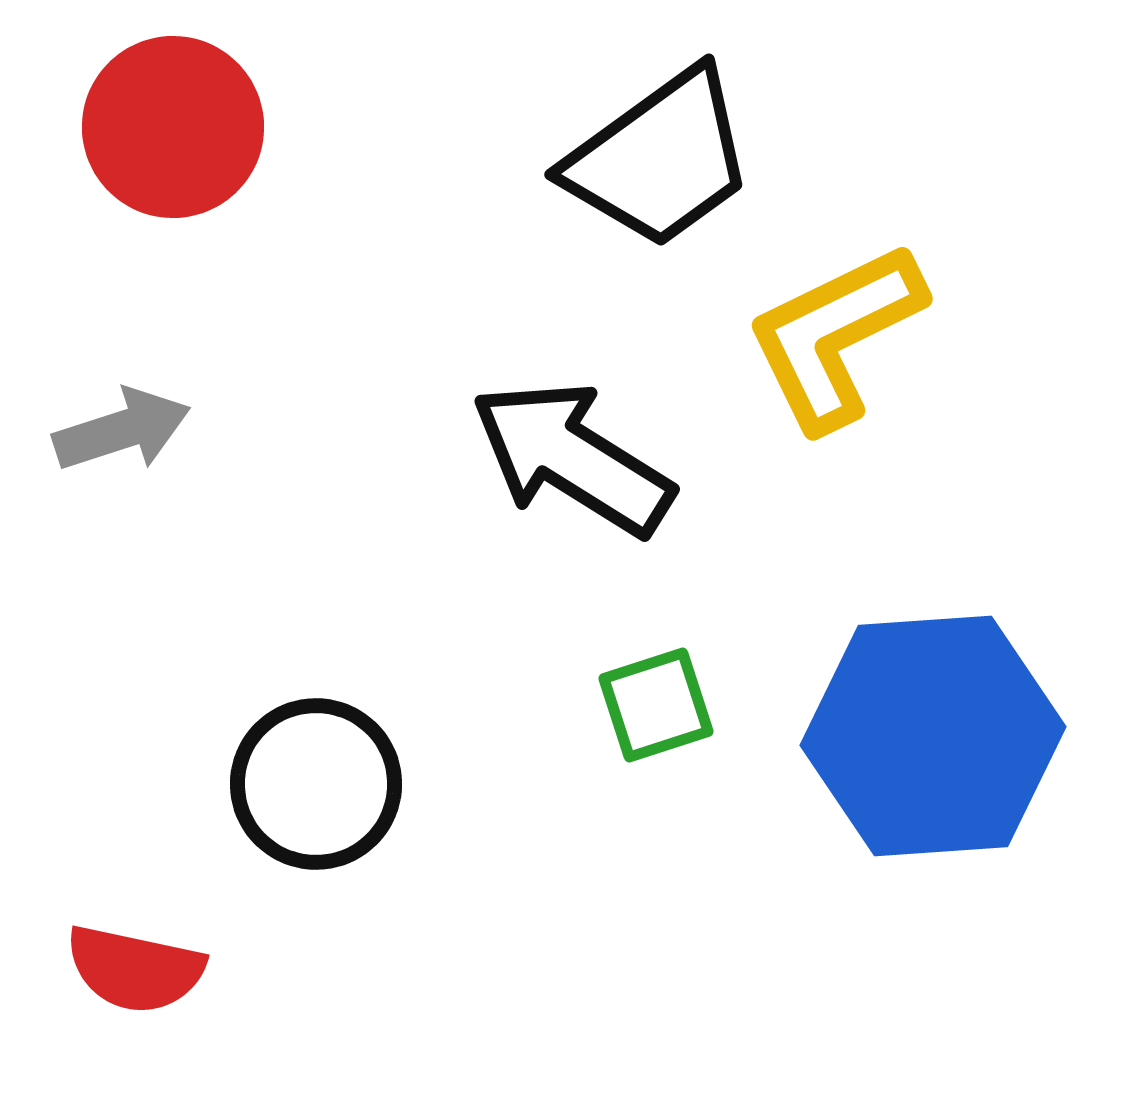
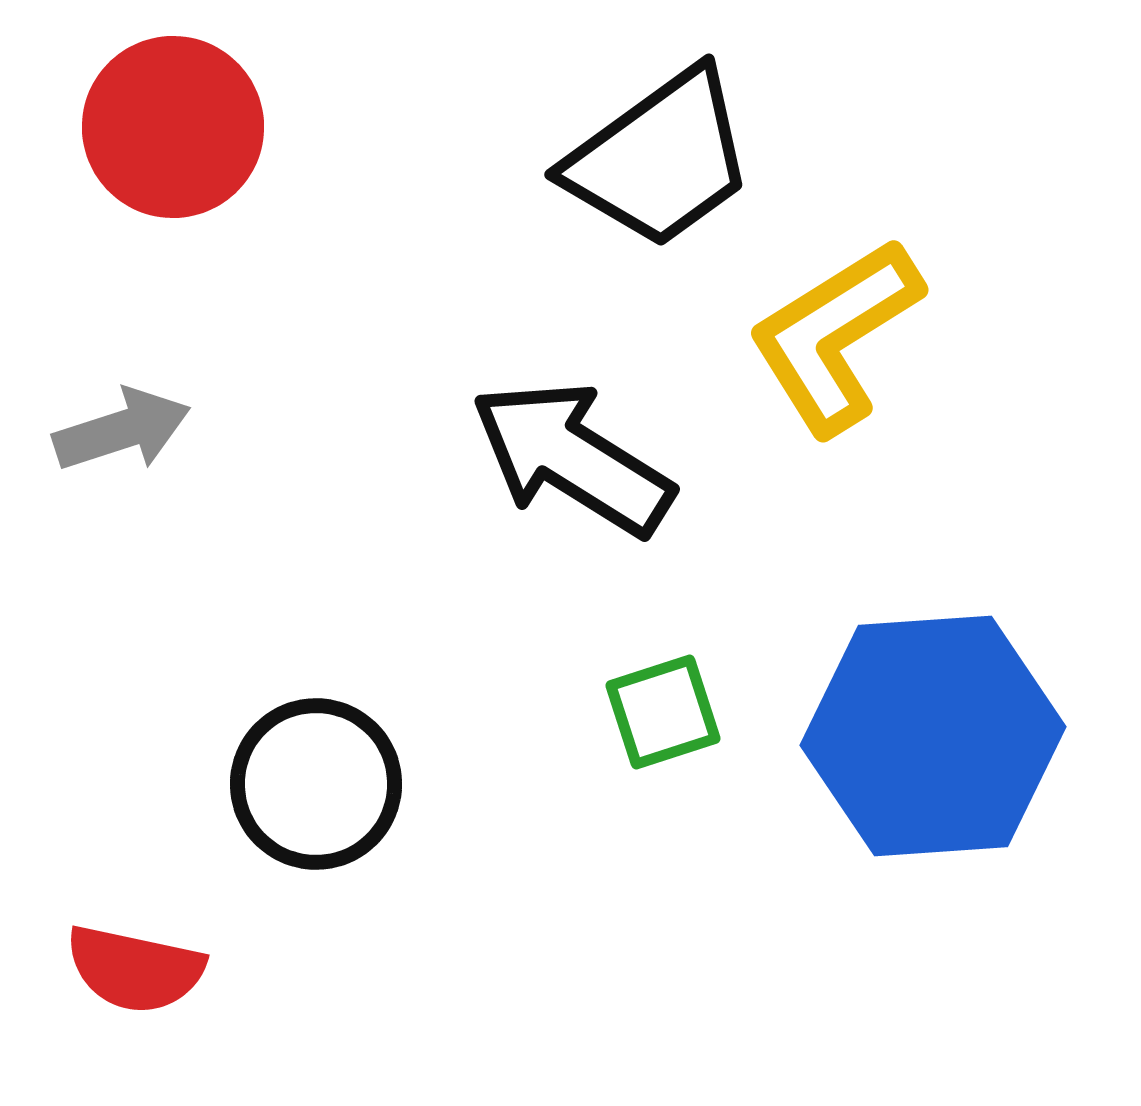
yellow L-shape: rotated 6 degrees counterclockwise
green square: moved 7 px right, 7 px down
